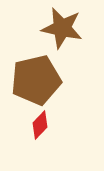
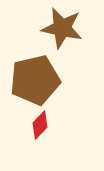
brown pentagon: moved 1 px left
